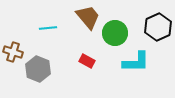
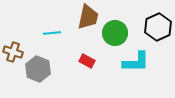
brown trapezoid: rotated 52 degrees clockwise
cyan line: moved 4 px right, 5 px down
